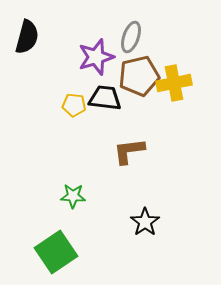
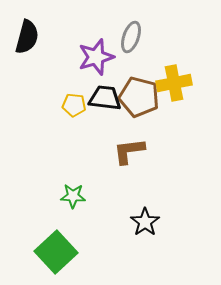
brown pentagon: moved 21 px down; rotated 27 degrees clockwise
green square: rotated 9 degrees counterclockwise
